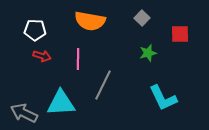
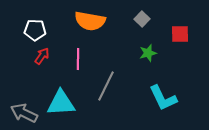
gray square: moved 1 px down
red arrow: rotated 72 degrees counterclockwise
gray line: moved 3 px right, 1 px down
